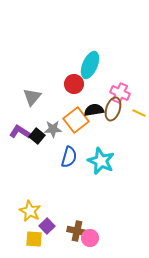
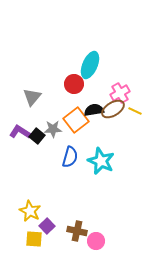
pink cross: rotated 36 degrees clockwise
brown ellipse: rotated 40 degrees clockwise
yellow line: moved 4 px left, 2 px up
blue semicircle: moved 1 px right
pink circle: moved 6 px right, 3 px down
